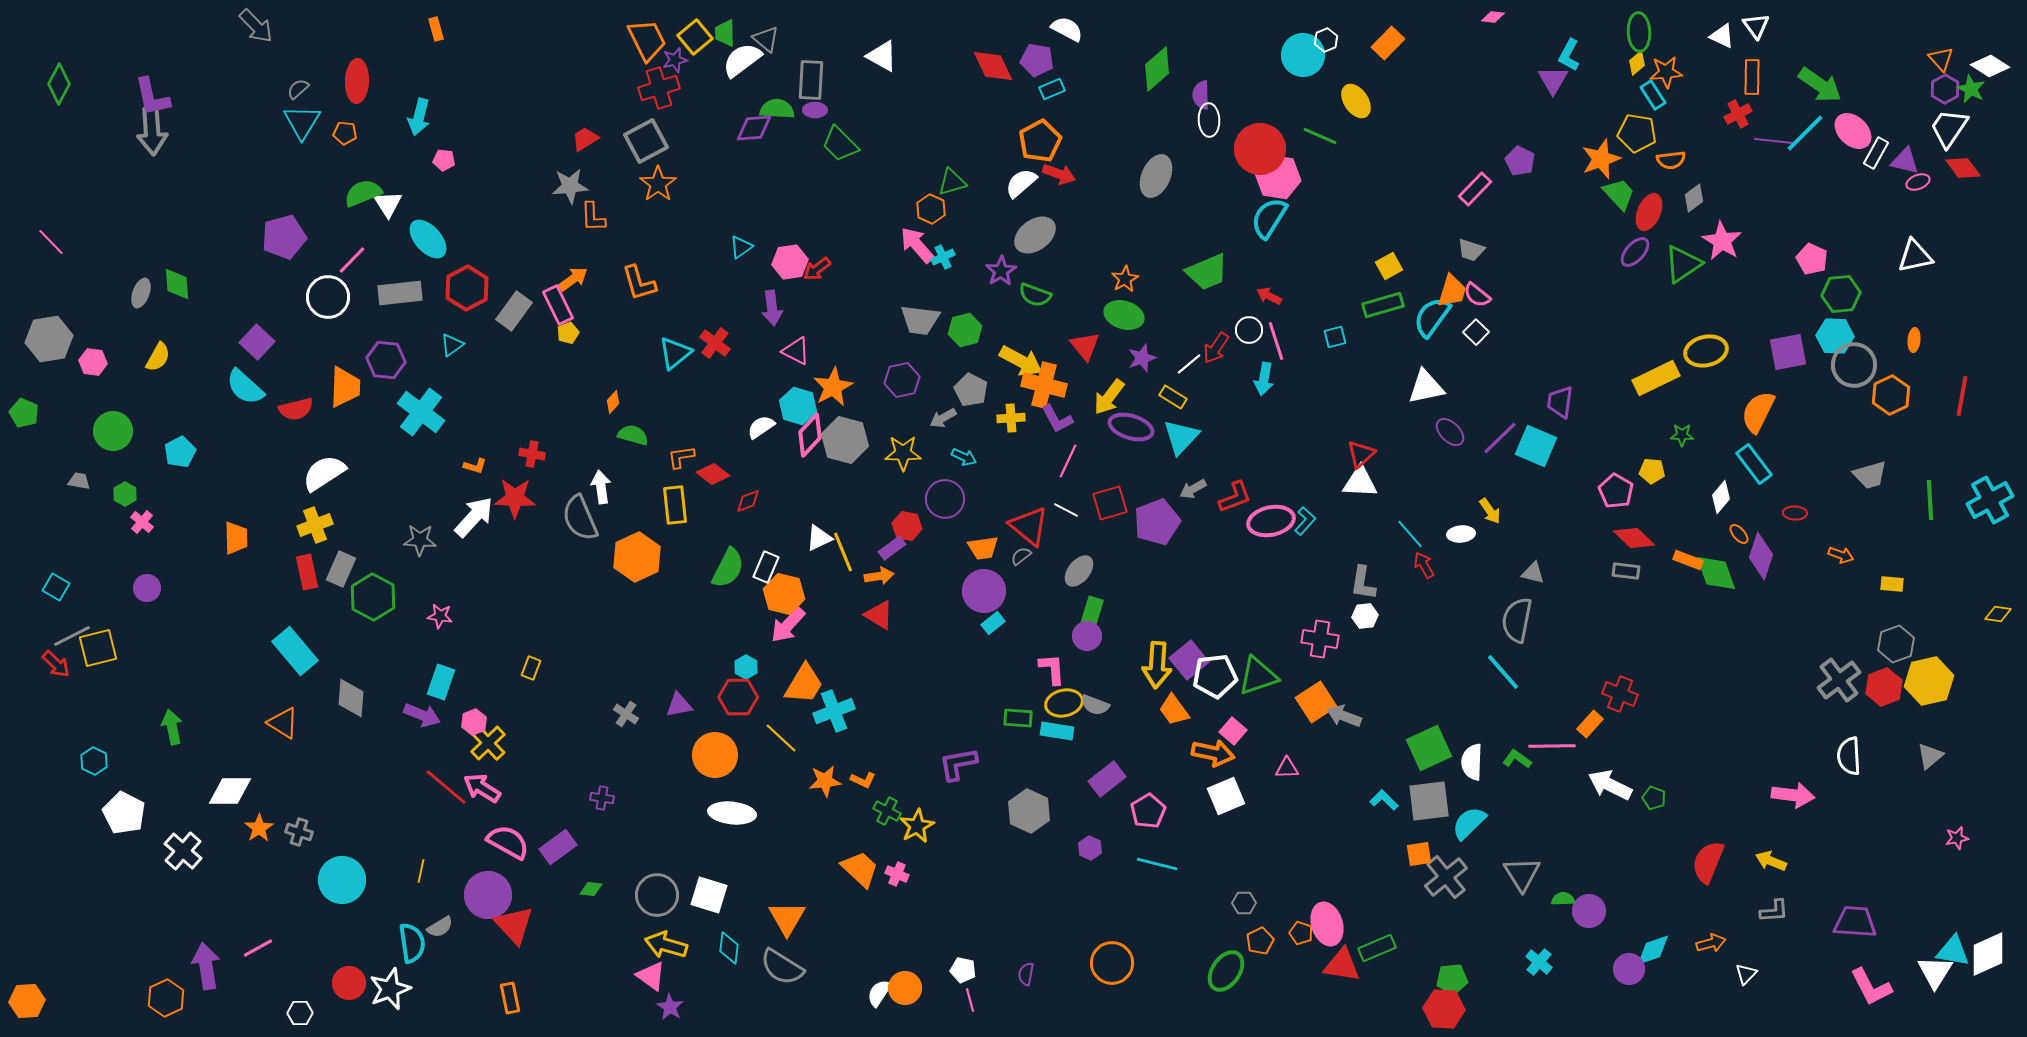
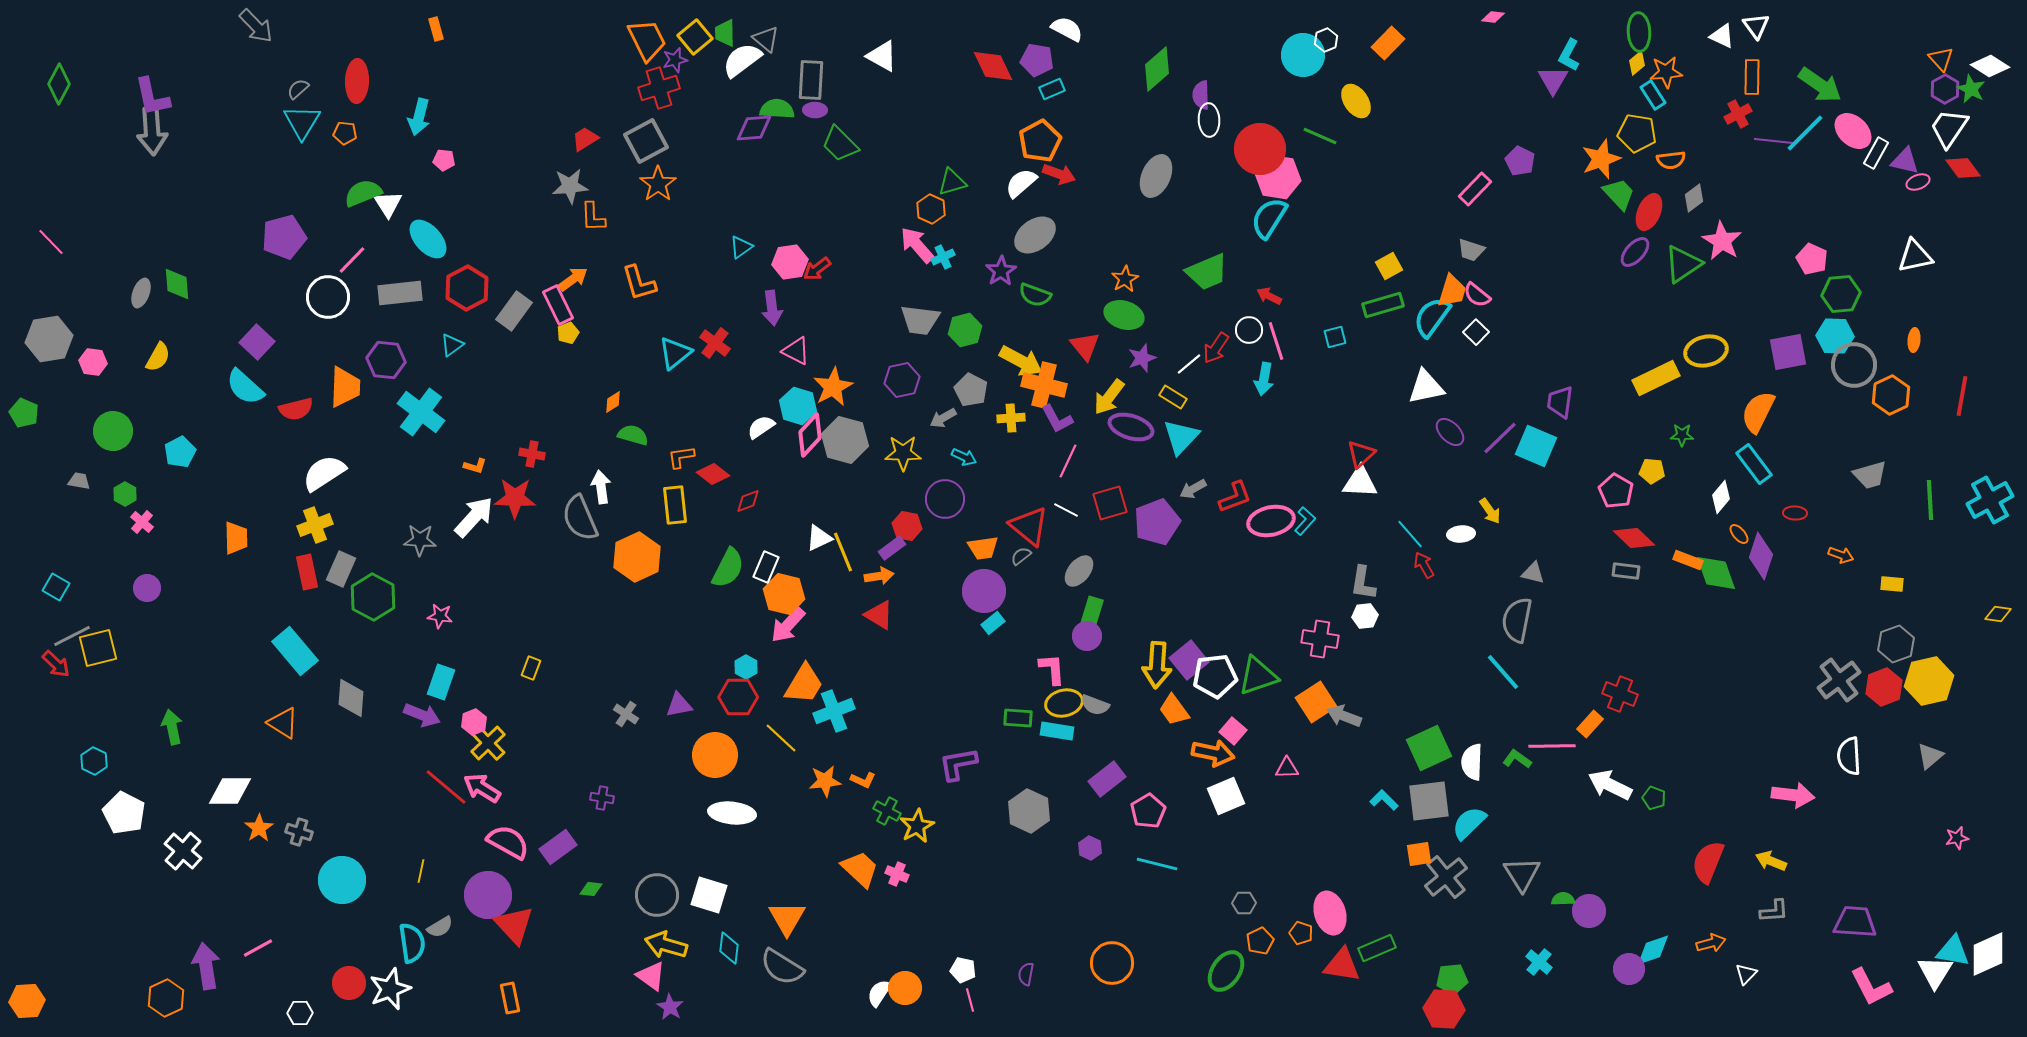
orange diamond at (613, 402): rotated 15 degrees clockwise
pink ellipse at (1327, 924): moved 3 px right, 11 px up
